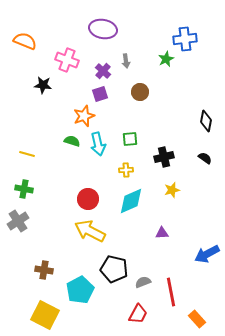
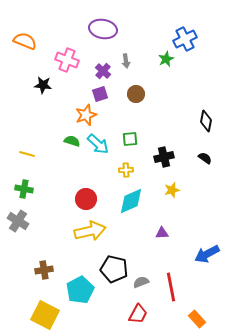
blue cross: rotated 20 degrees counterclockwise
brown circle: moved 4 px left, 2 px down
orange star: moved 2 px right, 1 px up
cyan arrow: rotated 35 degrees counterclockwise
red circle: moved 2 px left
gray cross: rotated 25 degrees counterclockwise
yellow arrow: rotated 140 degrees clockwise
brown cross: rotated 18 degrees counterclockwise
gray semicircle: moved 2 px left
red line: moved 5 px up
